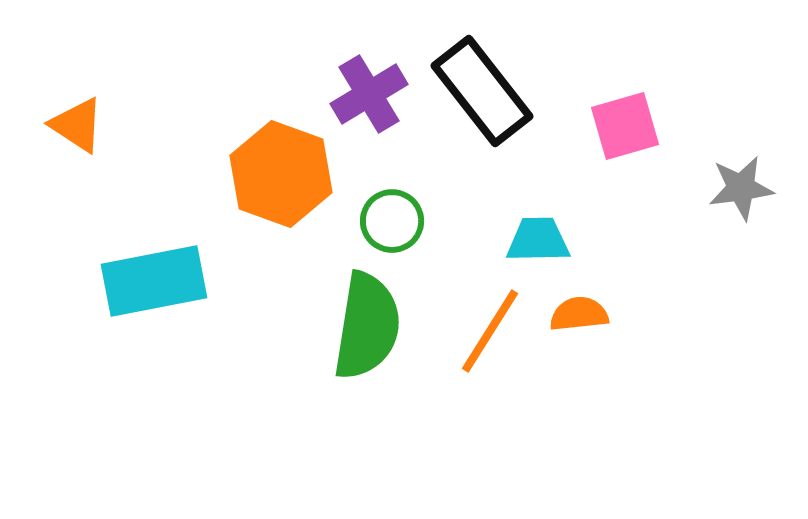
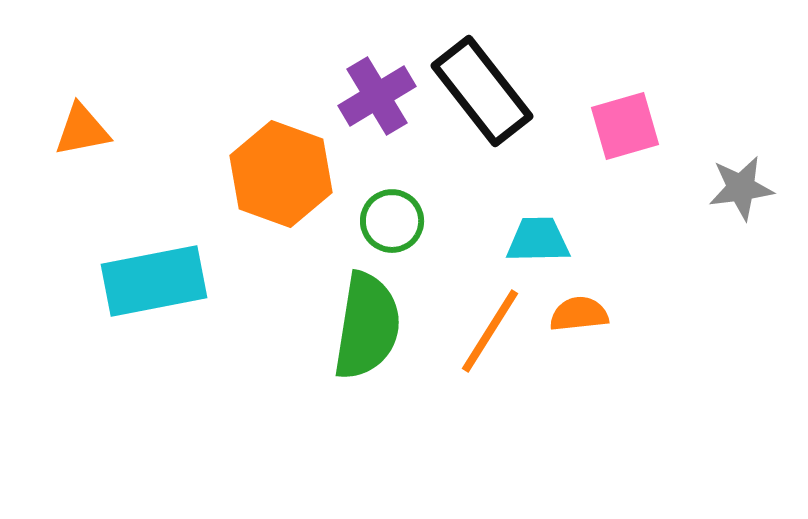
purple cross: moved 8 px right, 2 px down
orange triangle: moved 5 px right, 5 px down; rotated 44 degrees counterclockwise
